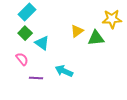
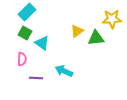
green square: rotated 16 degrees counterclockwise
pink semicircle: rotated 40 degrees clockwise
